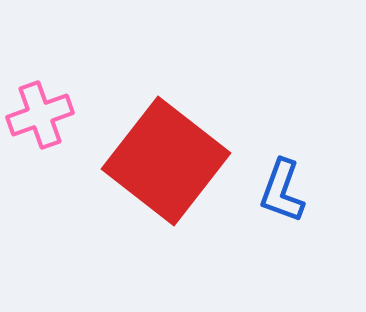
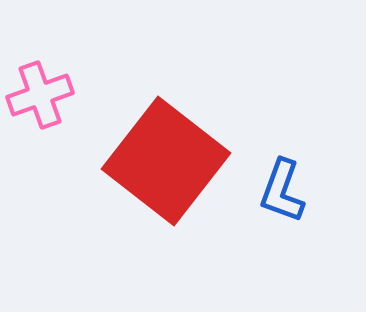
pink cross: moved 20 px up
